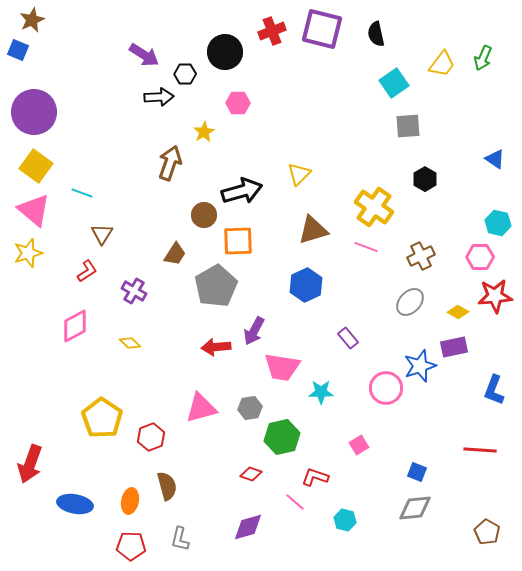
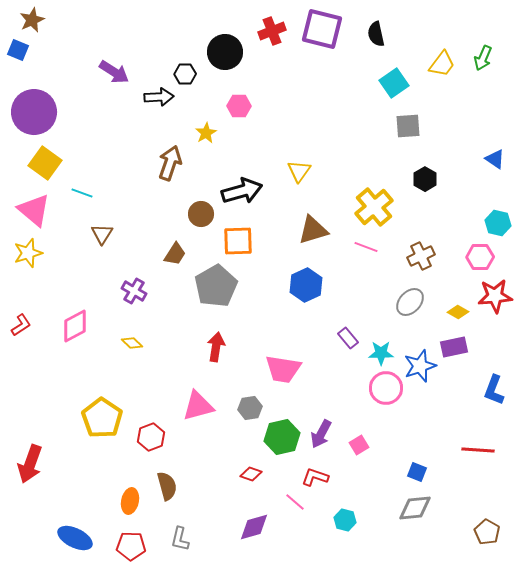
purple arrow at (144, 55): moved 30 px left, 17 px down
pink hexagon at (238, 103): moved 1 px right, 3 px down
yellow star at (204, 132): moved 2 px right, 1 px down
yellow square at (36, 166): moved 9 px right, 3 px up
yellow triangle at (299, 174): moved 3 px up; rotated 10 degrees counterclockwise
yellow cross at (374, 207): rotated 15 degrees clockwise
brown circle at (204, 215): moved 3 px left, 1 px up
red L-shape at (87, 271): moved 66 px left, 54 px down
purple arrow at (254, 331): moved 67 px right, 103 px down
yellow diamond at (130, 343): moved 2 px right
red arrow at (216, 347): rotated 104 degrees clockwise
pink trapezoid at (282, 367): moved 1 px right, 2 px down
cyan star at (321, 392): moved 60 px right, 39 px up
pink triangle at (201, 408): moved 3 px left, 2 px up
red line at (480, 450): moved 2 px left
blue ellipse at (75, 504): moved 34 px down; rotated 16 degrees clockwise
purple diamond at (248, 527): moved 6 px right
